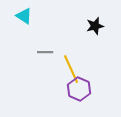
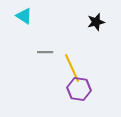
black star: moved 1 px right, 4 px up
yellow line: moved 1 px right, 1 px up
purple hexagon: rotated 15 degrees counterclockwise
